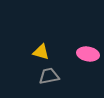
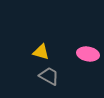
gray trapezoid: rotated 40 degrees clockwise
